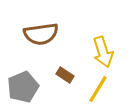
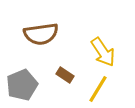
yellow arrow: rotated 16 degrees counterclockwise
gray pentagon: moved 1 px left, 2 px up
